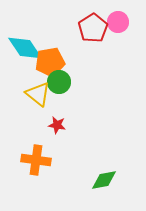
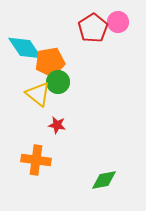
green circle: moved 1 px left
